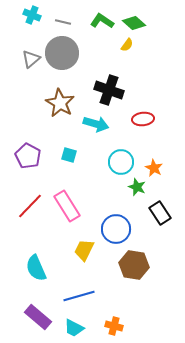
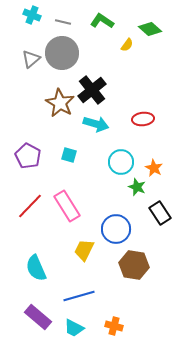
green diamond: moved 16 px right, 6 px down
black cross: moved 17 px left; rotated 32 degrees clockwise
